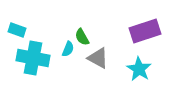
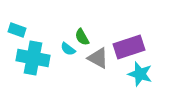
purple rectangle: moved 16 px left, 16 px down
cyan semicircle: rotated 105 degrees clockwise
cyan star: moved 1 px right, 5 px down; rotated 15 degrees counterclockwise
